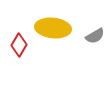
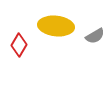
yellow ellipse: moved 3 px right, 2 px up
